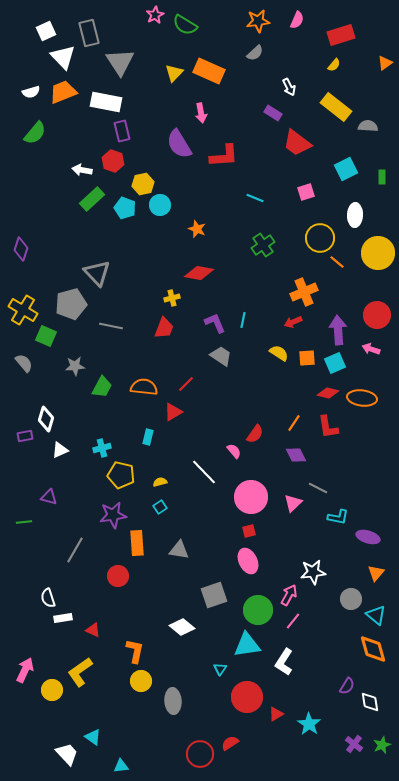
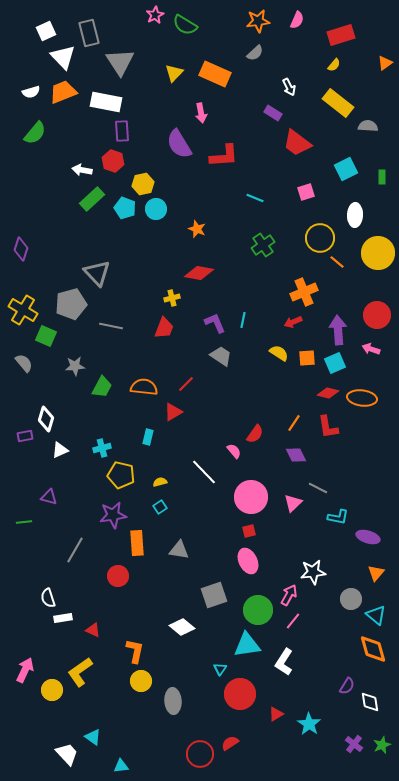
orange rectangle at (209, 71): moved 6 px right, 3 px down
yellow rectangle at (336, 107): moved 2 px right, 4 px up
purple rectangle at (122, 131): rotated 10 degrees clockwise
cyan circle at (160, 205): moved 4 px left, 4 px down
red circle at (247, 697): moved 7 px left, 3 px up
